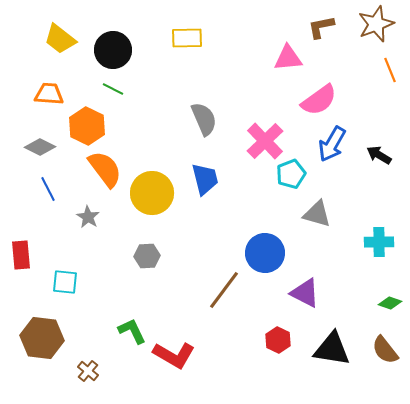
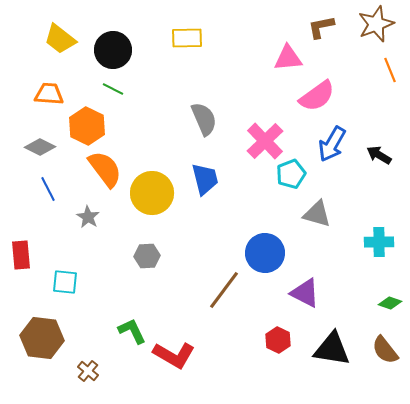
pink semicircle: moved 2 px left, 4 px up
